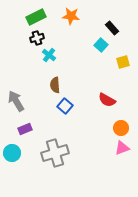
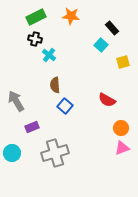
black cross: moved 2 px left, 1 px down; rotated 32 degrees clockwise
purple rectangle: moved 7 px right, 2 px up
